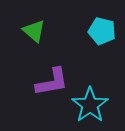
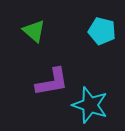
cyan star: rotated 18 degrees counterclockwise
